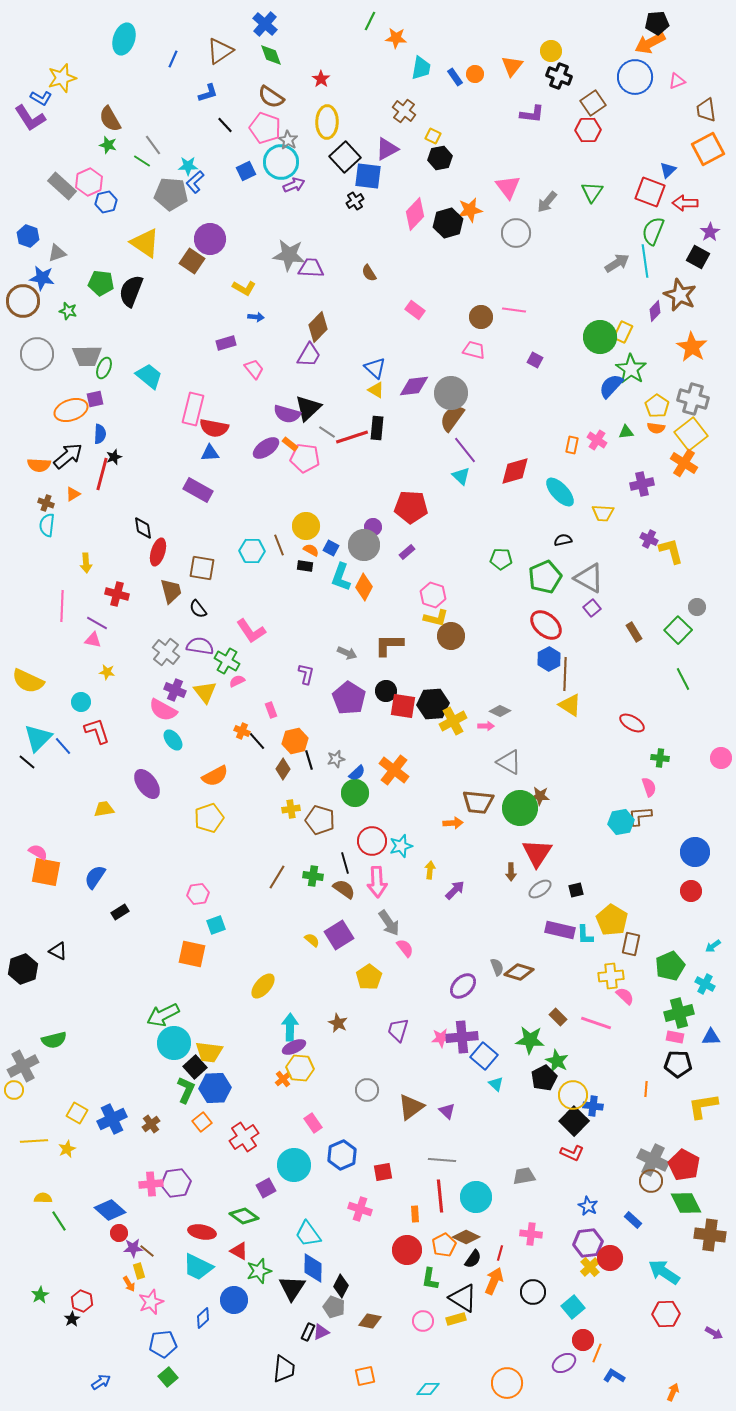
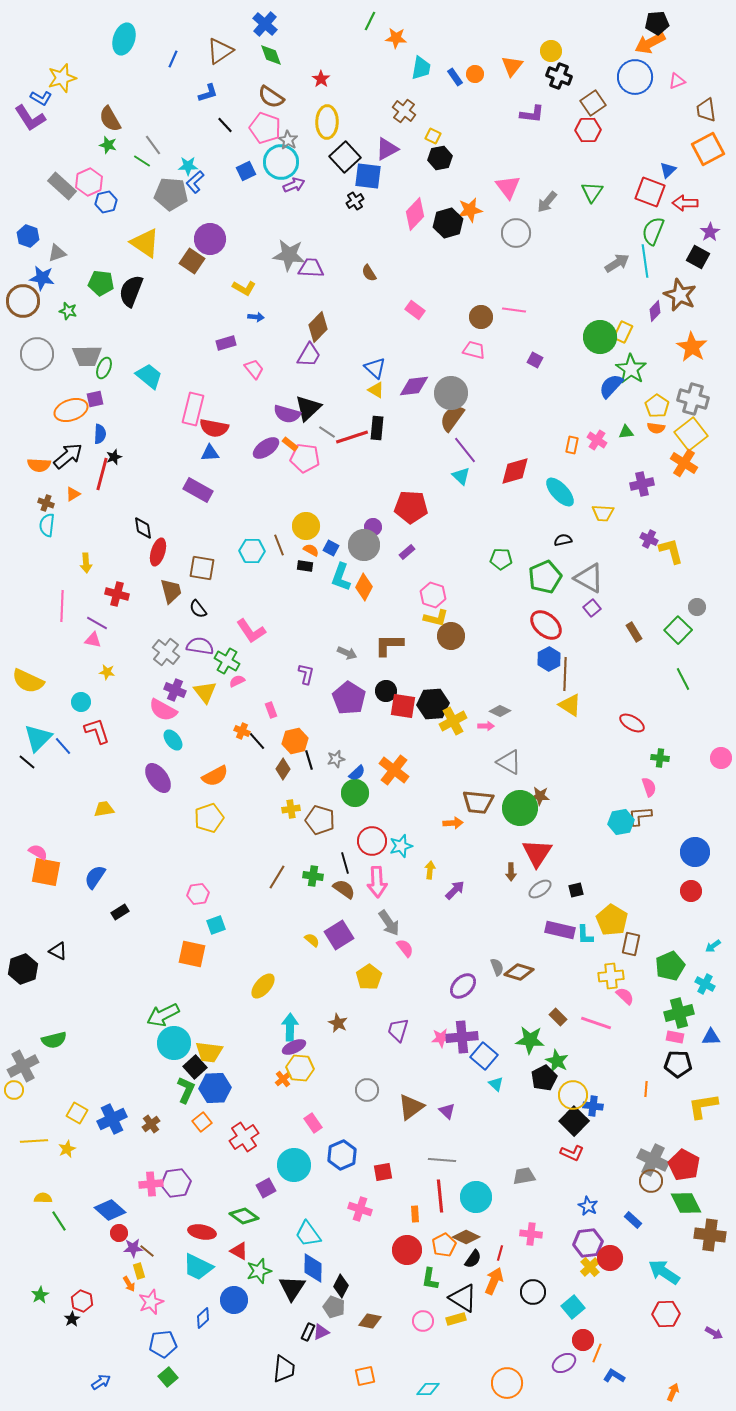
purple ellipse at (147, 784): moved 11 px right, 6 px up
